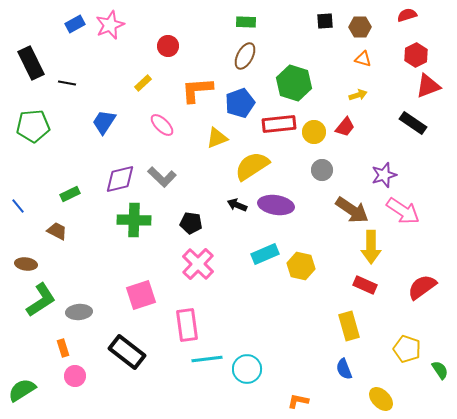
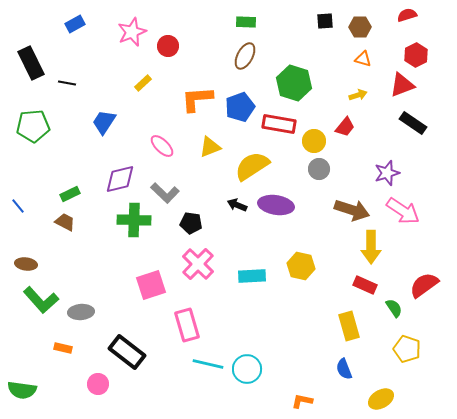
pink star at (110, 25): moved 22 px right, 7 px down
red triangle at (428, 86): moved 26 px left, 1 px up
orange L-shape at (197, 90): moved 9 px down
blue pentagon at (240, 103): moved 4 px down
red rectangle at (279, 124): rotated 16 degrees clockwise
pink ellipse at (162, 125): moved 21 px down
yellow circle at (314, 132): moved 9 px down
yellow triangle at (217, 138): moved 7 px left, 9 px down
gray circle at (322, 170): moved 3 px left, 1 px up
purple star at (384, 175): moved 3 px right, 2 px up
gray L-shape at (162, 177): moved 3 px right, 16 px down
brown arrow at (352, 210): rotated 16 degrees counterclockwise
brown trapezoid at (57, 231): moved 8 px right, 9 px up
cyan rectangle at (265, 254): moved 13 px left, 22 px down; rotated 20 degrees clockwise
red semicircle at (422, 287): moved 2 px right, 2 px up
pink square at (141, 295): moved 10 px right, 10 px up
green L-shape at (41, 300): rotated 81 degrees clockwise
gray ellipse at (79, 312): moved 2 px right
pink rectangle at (187, 325): rotated 8 degrees counterclockwise
orange rectangle at (63, 348): rotated 60 degrees counterclockwise
cyan line at (207, 359): moved 1 px right, 5 px down; rotated 20 degrees clockwise
green semicircle at (440, 370): moved 46 px left, 62 px up
pink circle at (75, 376): moved 23 px right, 8 px down
green semicircle at (22, 390): rotated 140 degrees counterclockwise
yellow ellipse at (381, 399): rotated 75 degrees counterclockwise
orange L-shape at (298, 401): moved 4 px right
